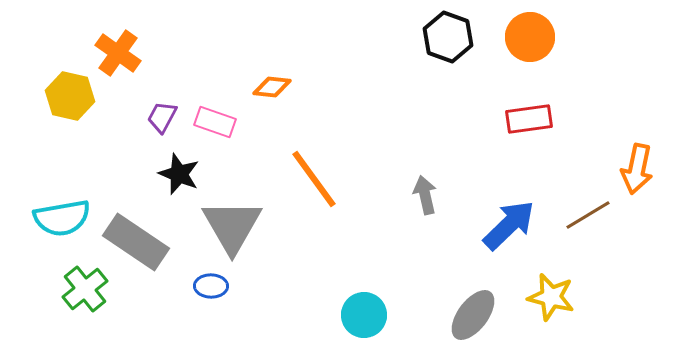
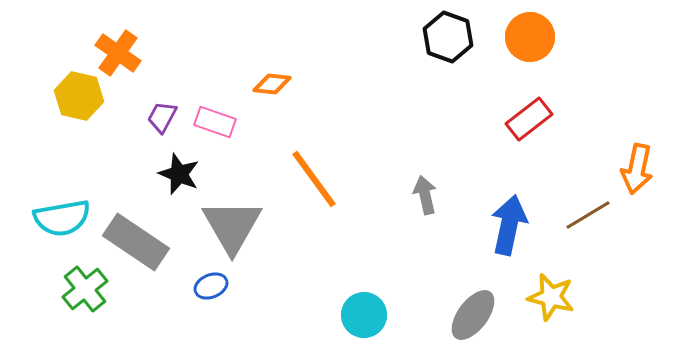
orange diamond: moved 3 px up
yellow hexagon: moved 9 px right
red rectangle: rotated 30 degrees counterclockwise
blue arrow: rotated 34 degrees counterclockwise
blue ellipse: rotated 24 degrees counterclockwise
